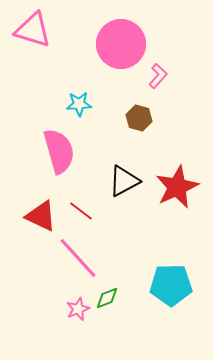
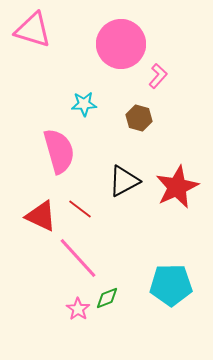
cyan star: moved 5 px right
red line: moved 1 px left, 2 px up
pink star: rotated 15 degrees counterclockwise
